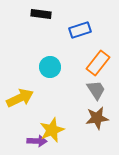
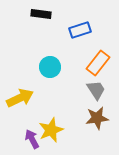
yellow star: moved 1 px left
purple arrow: moved 5 px left, 2 px up; rotated 120 degrees counterclockwise
